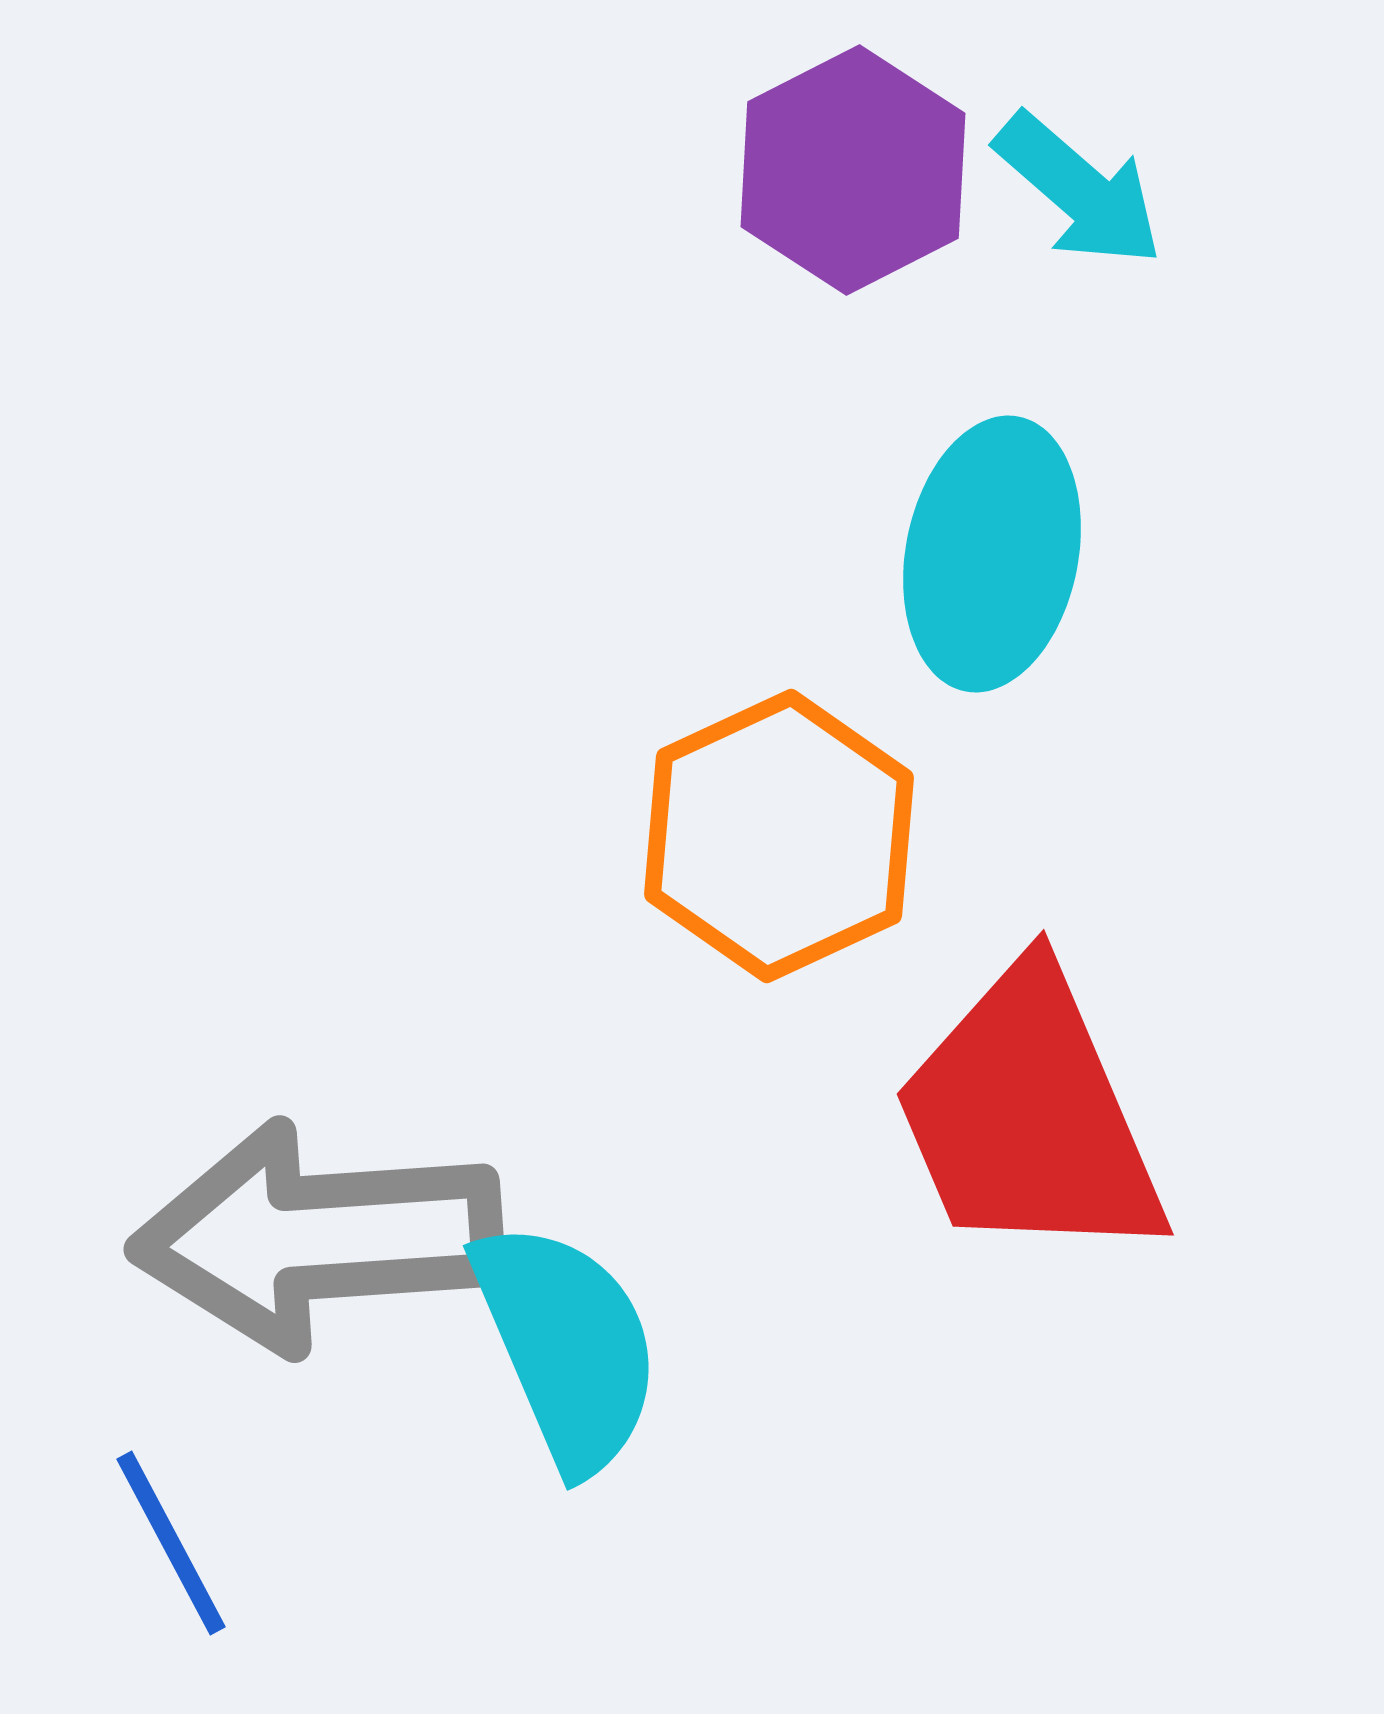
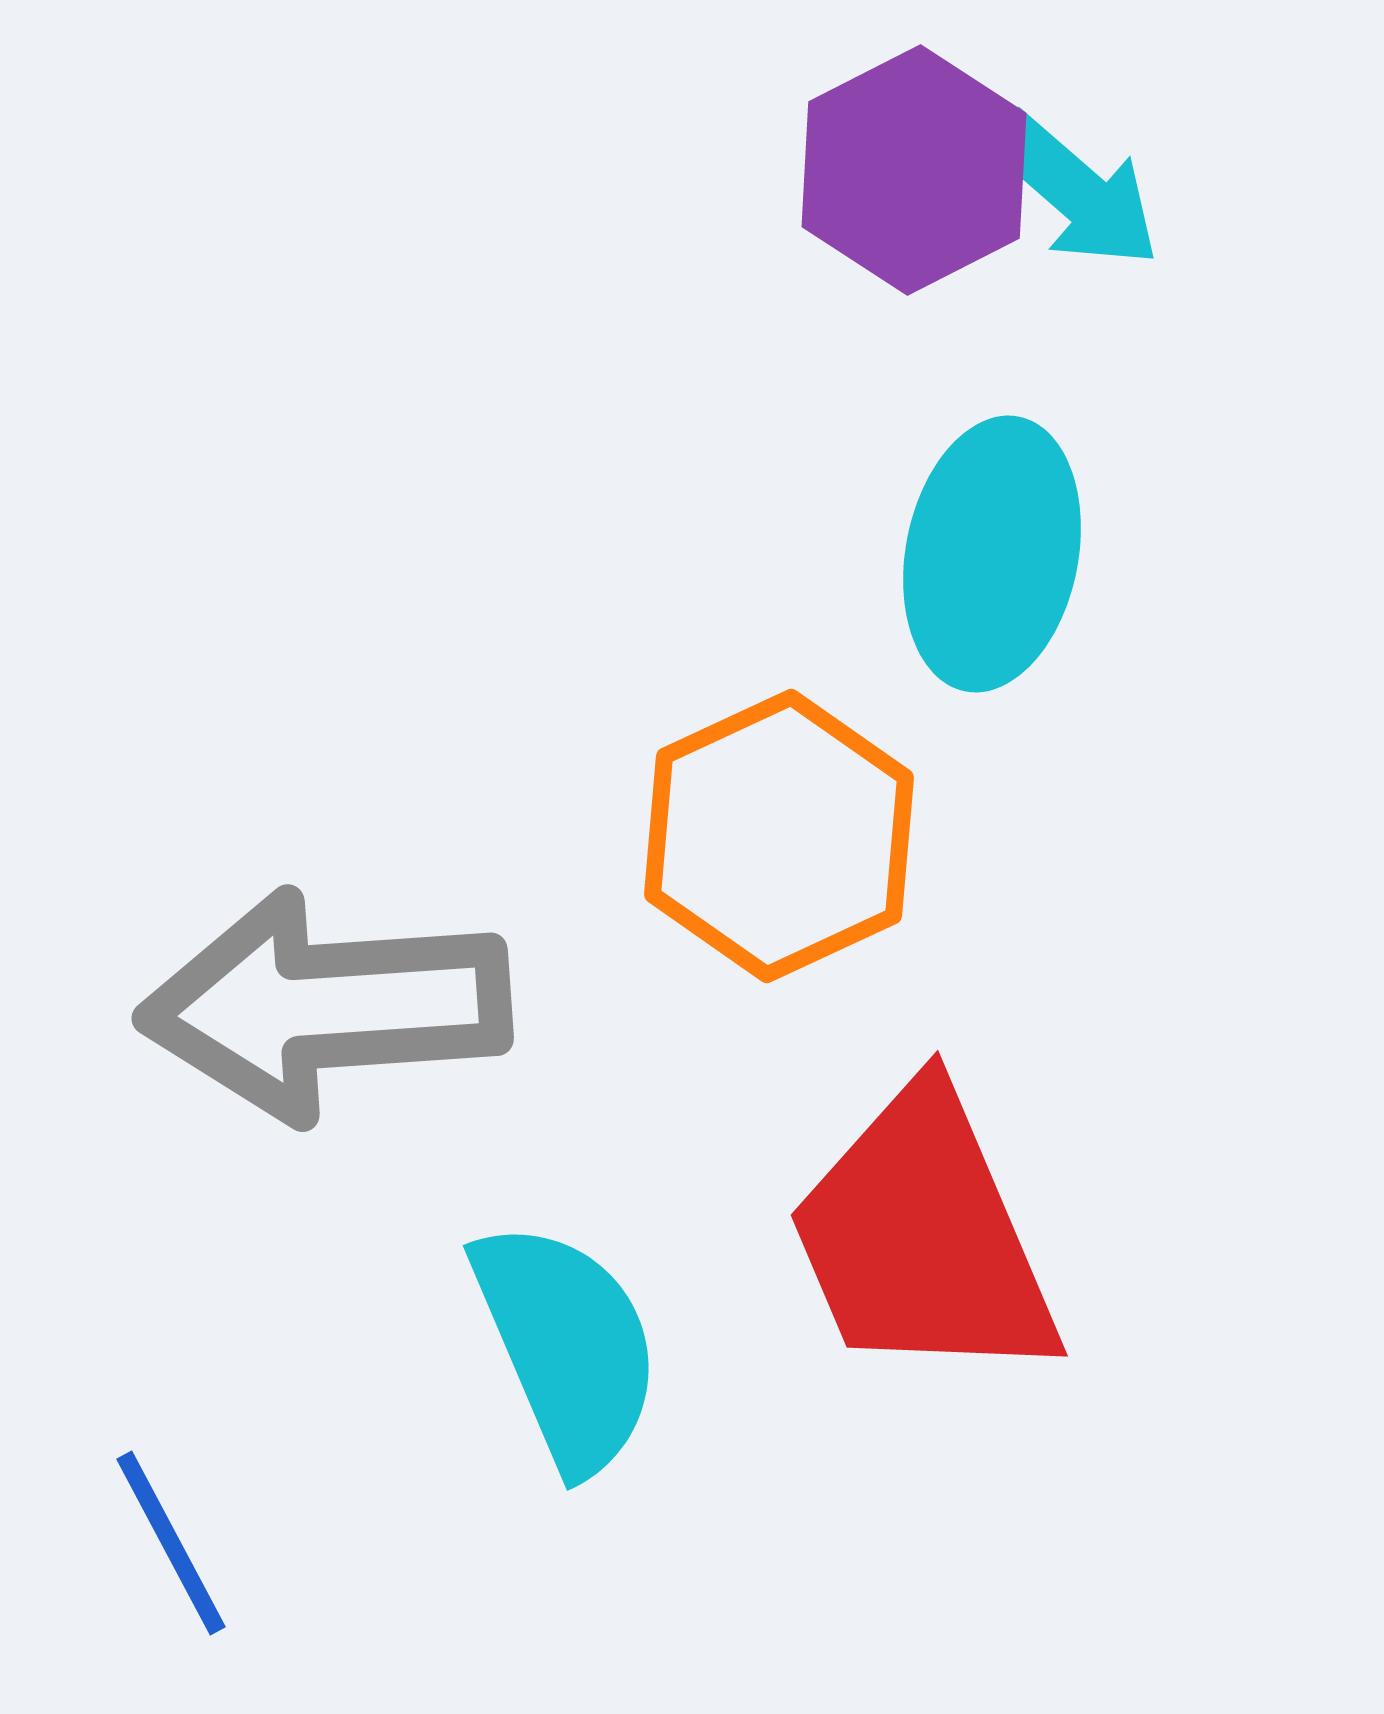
purple hexagon: moved 61 px right
cyan arrow: moved 3 px left, 1 px down
red trapezoid: moved 106 px left, 121 px down
gray arrow: moved 8 px right, 231 px up
